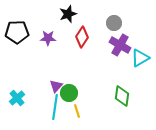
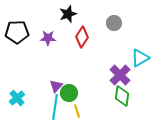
purple cross: moved 30 px down; rotated 15 degrees clockwise
